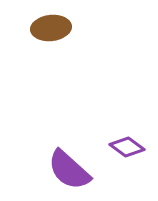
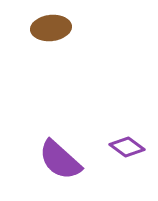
purple semicircle: moved 9 px left, 10 px up
